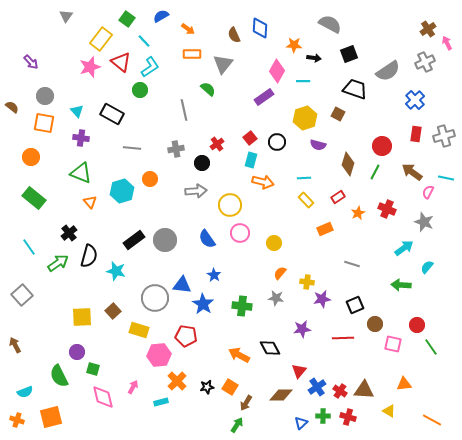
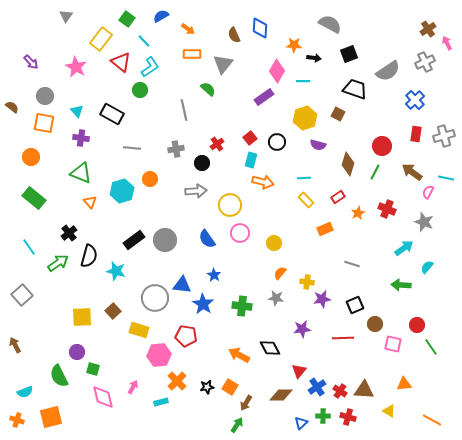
pink star at (90, 67): moved 14 px left; rotated 25 degrees counterclockwise
